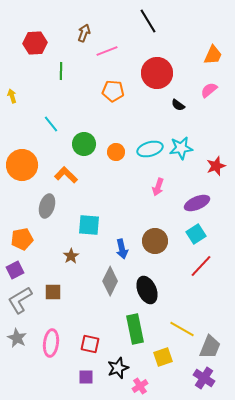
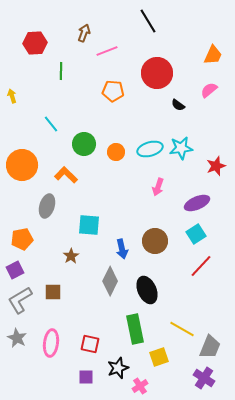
yellow square at (163, 357): moved 4 px left
